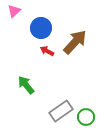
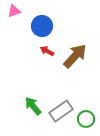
pink triangle: rotated 24 degrees clockwise
blue circle: moved 1 px right, 2 px up
brown arrow: moved 14 px down
green arrow: moved 7 px right, 21 px down
green circle: moved 2 px down
